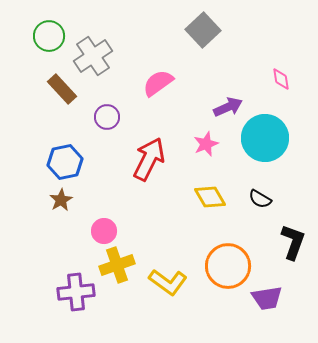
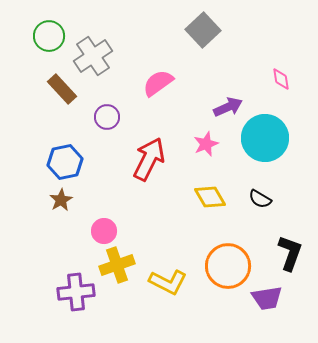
black L-shape: moved 3 px left, 11 px down
yellow L-shape: rotated 9 degrees counterclockwise
